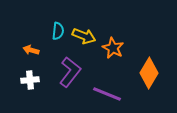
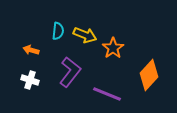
yellow arrow: moved 1 px right, 1 px up
orange star: rotated 10 degrees clockwise
orange diamond: moved 2 px down; rotated 12 degrees clockwise
white cross: rotated 24 degrees clockwise
